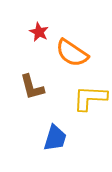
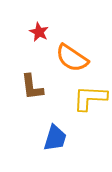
orange semicircle: moved 5 px down
brown L-shape: rotated 8 degrees clockwise
